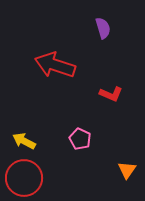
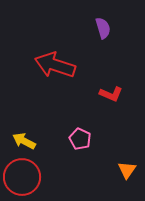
red circle: moved 2 px left, 1 px up
